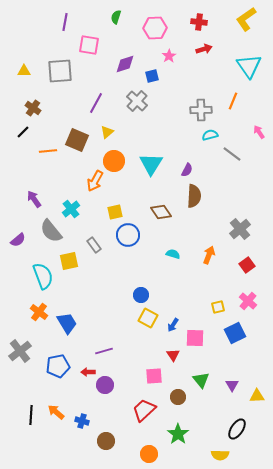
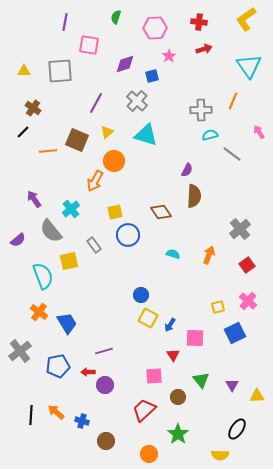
cyan triangle at (151, 164): moved 5 px left, 29 px up; rotated 45 degrees counterclockwise
blue arrow at (173, 325): moved 3 px left
